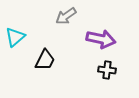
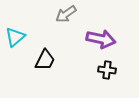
gray arrow: moved 2 px up
